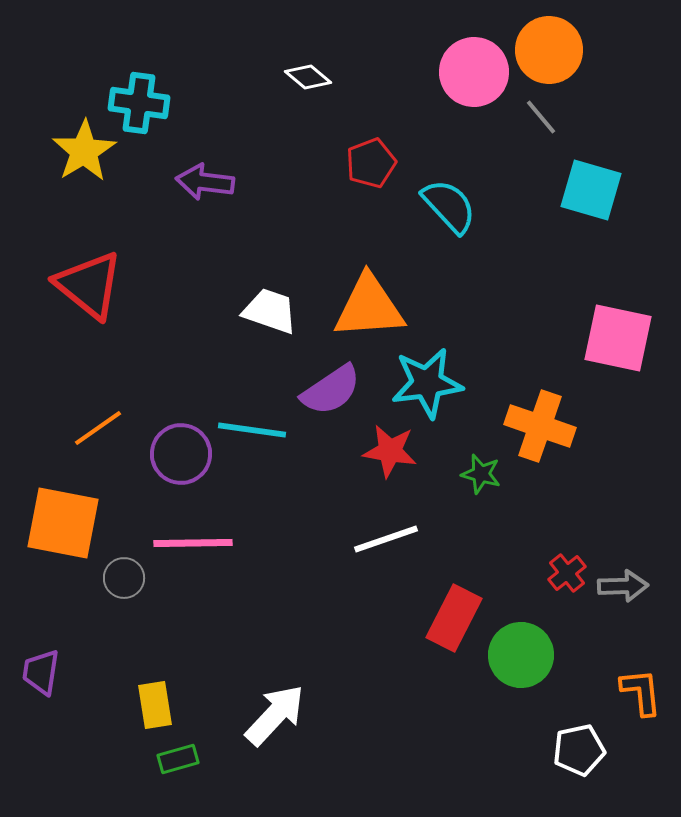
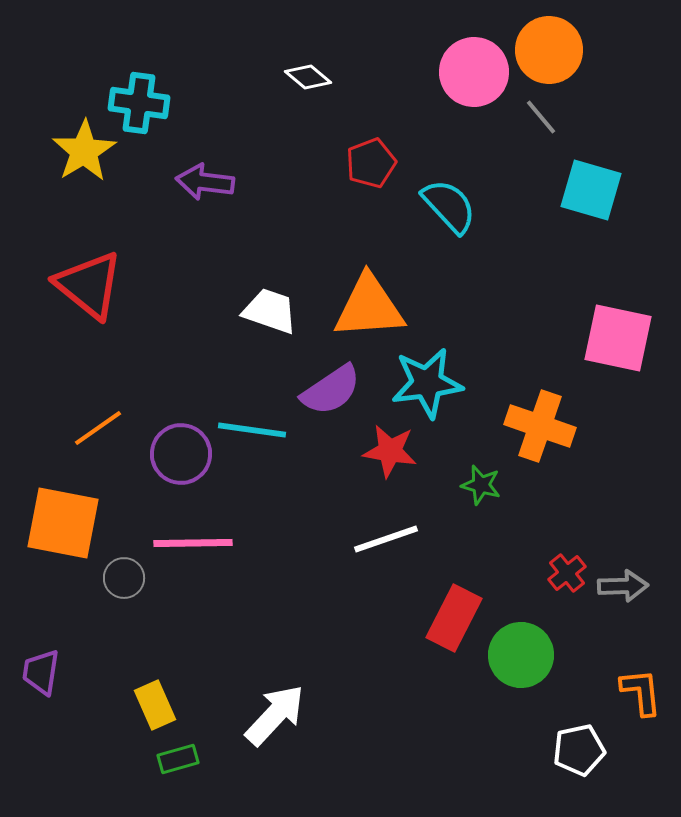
green star: moved 11 px down
yellow rectangle: rotated 15 degrees counterclockwise
